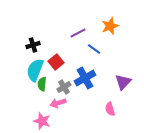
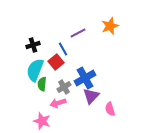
blue line: moved 31 px left; rotated 24 degrees clockwise
purple triangle: moved 32 px left, 14 px down
